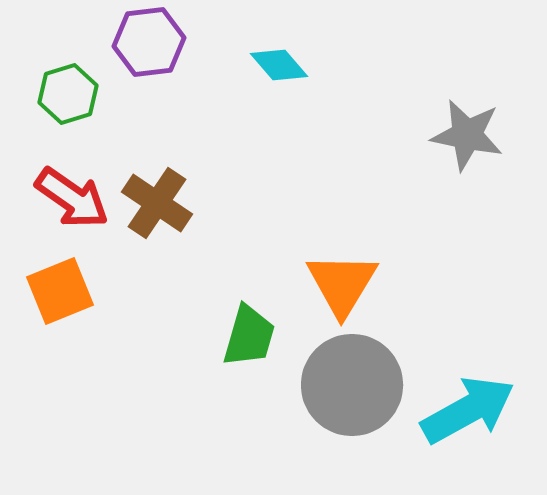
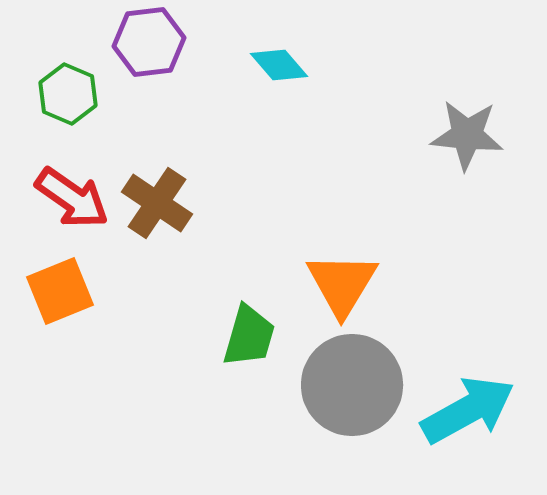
green hexagon: rotated 20 degrees counterclockwise
gray star: rotated 6 degrees counterclockwise
